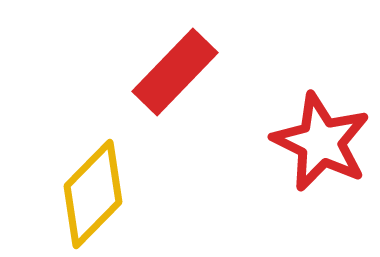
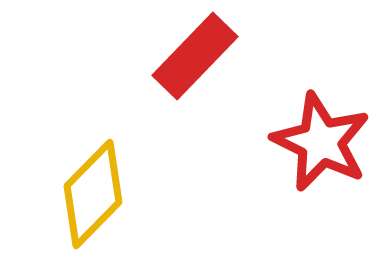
red rectangle: moved 20 px right, 16 px up
